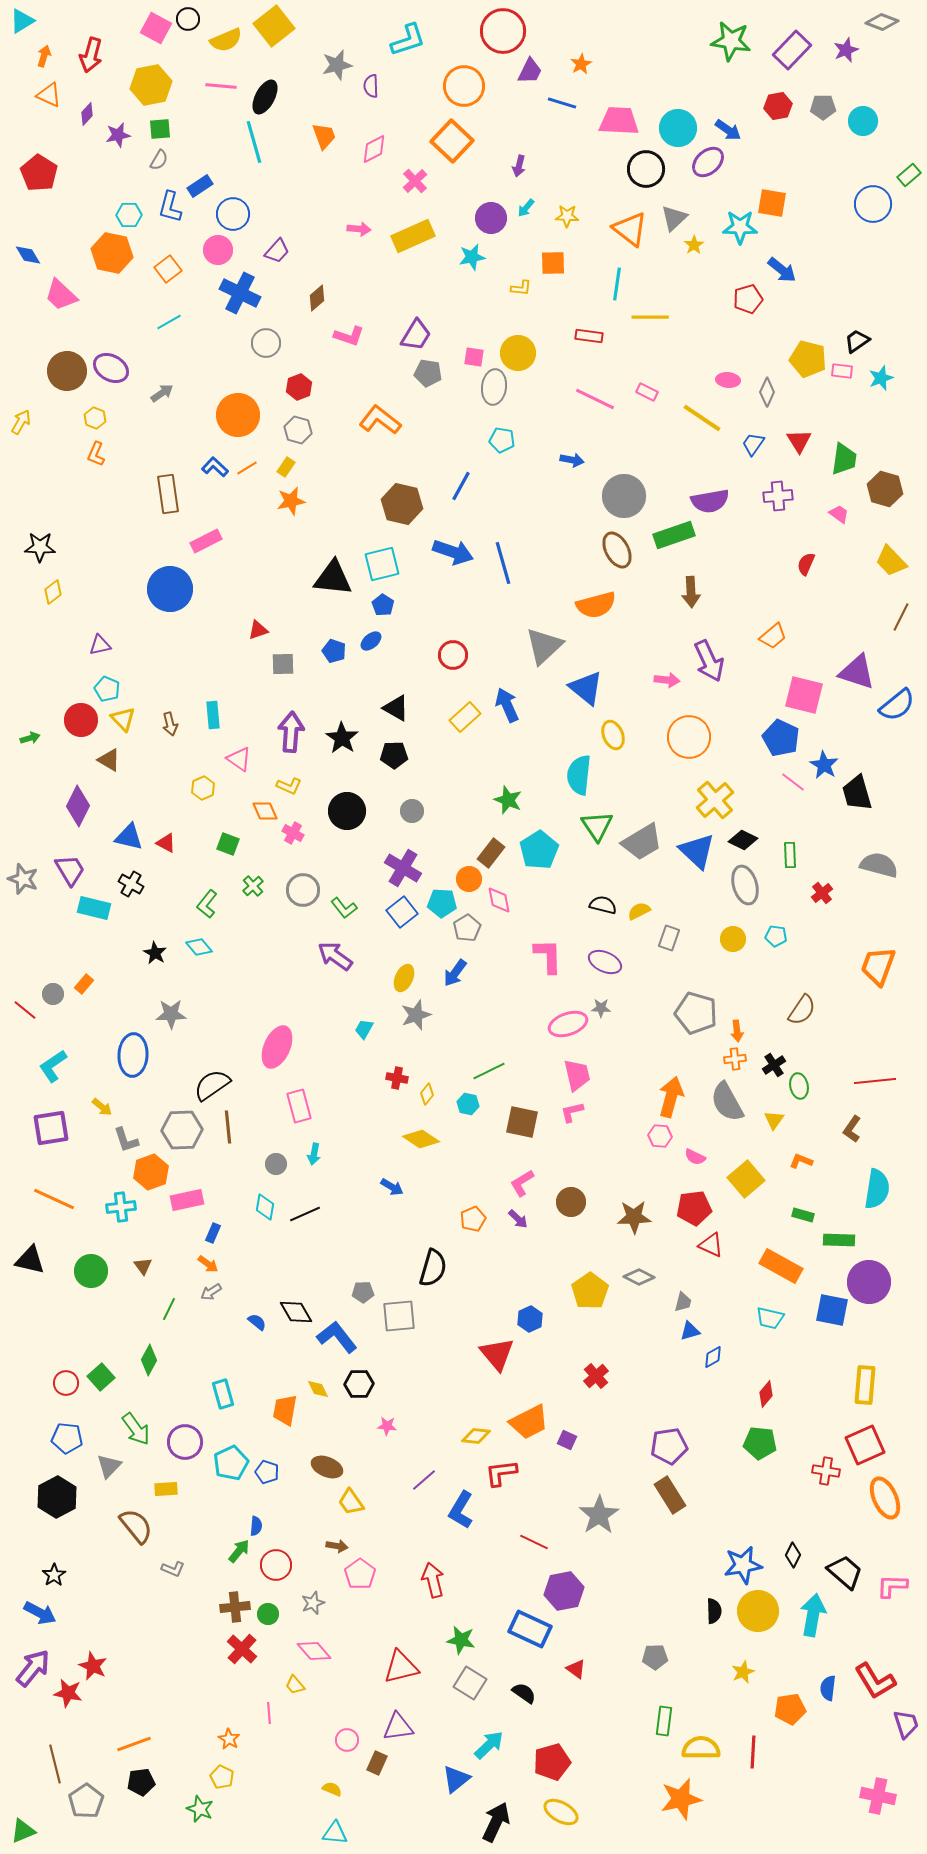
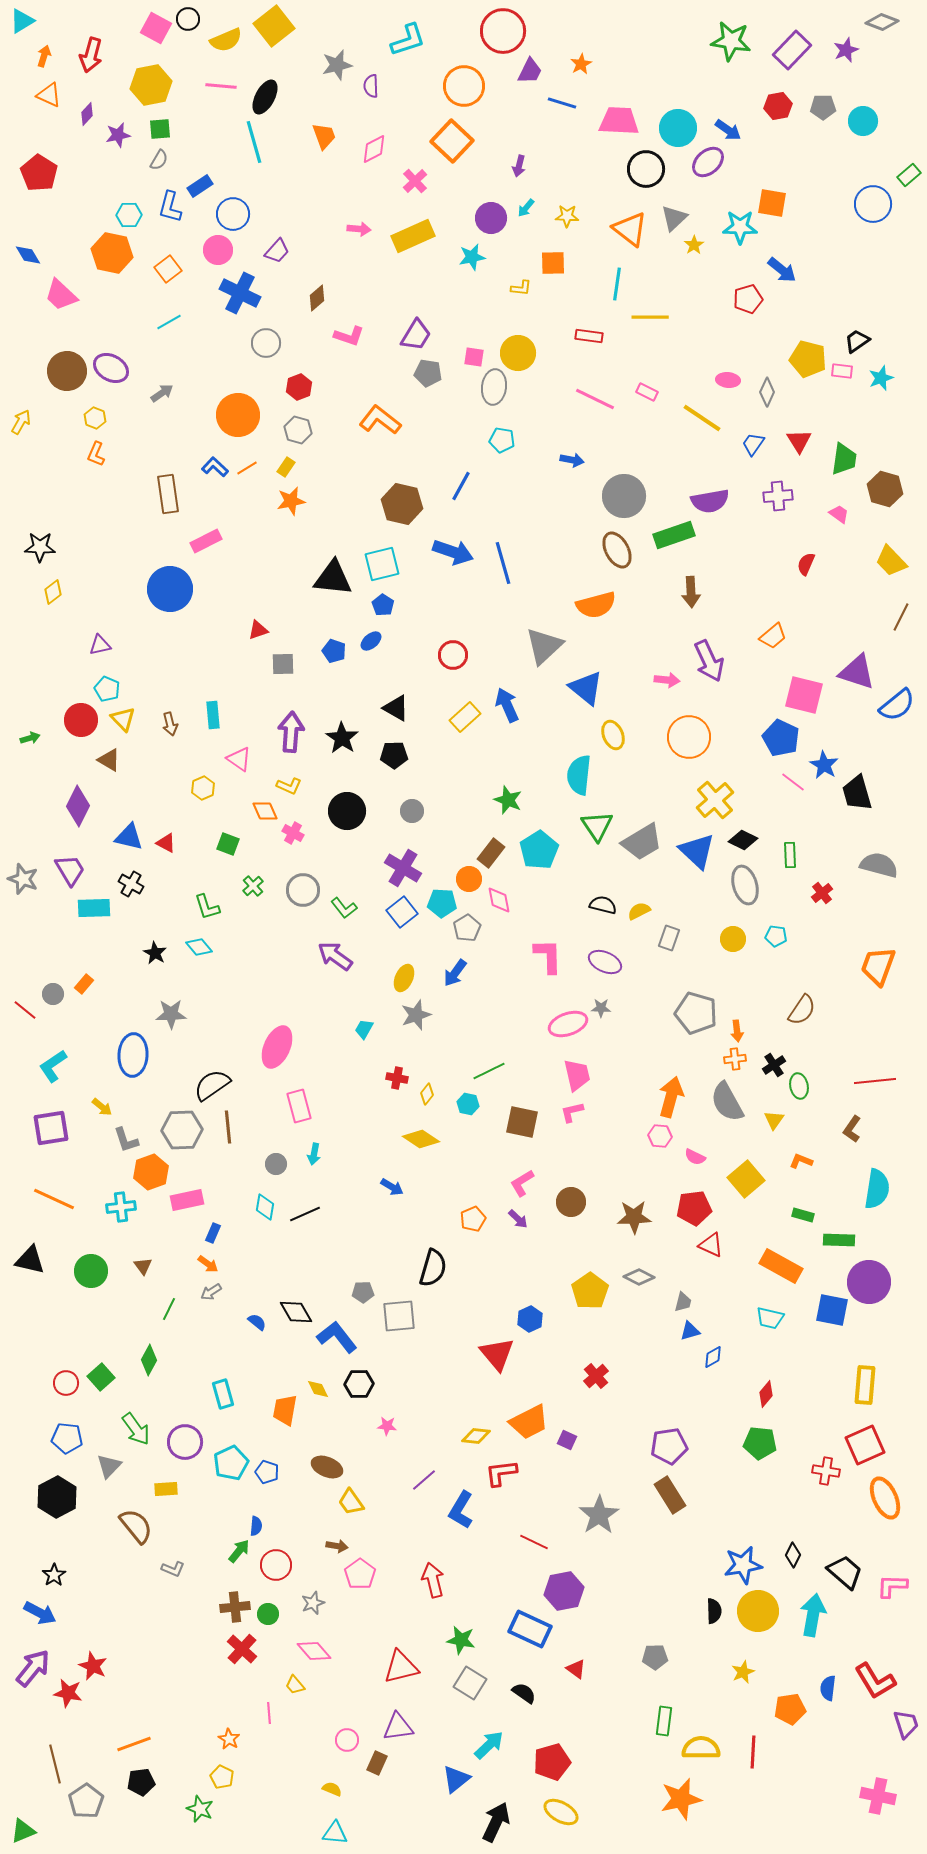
green L-shape at (207, 904): moved 3 px down; rotated 56 degrees counterclockwise
cyan rectangle at (94, 908): rotated 16 degrees counterclockwise
